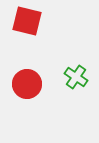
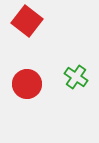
red square: rotated 24 degrees clockwise
